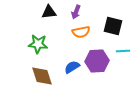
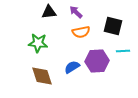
purple arrow: rotated 112 degrees clockwise
green star: moved 1 px up
